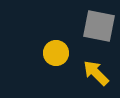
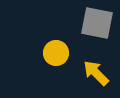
gray square: moved 2 px left, 3 px up
